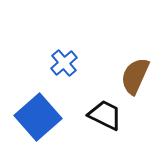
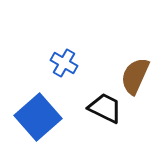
blue cross: rotated 20 degrees counterclockwise
black trapezoid: moved 7 px up
